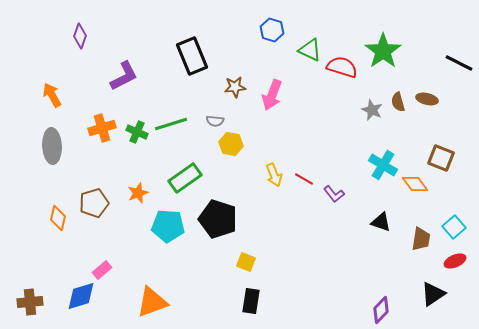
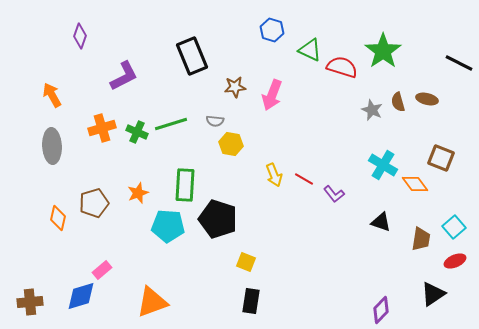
green rectangle at (185, 178): moved 7 px down; rotated 52 degrees counterclockwise
